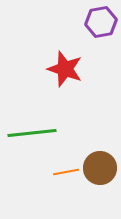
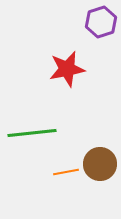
purple hexagon: rotated 8 degrees counterclockwise
red star: moved 2 px right; rotated 30 degrees counterclockwise
brown circle: moved 4 px up
